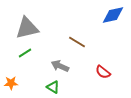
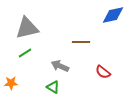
brown line: moved 4 px right; rotated 30 degrees counterclockwise
